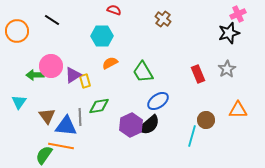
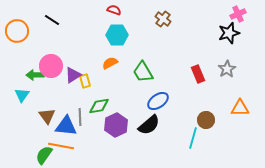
cyan hexagon: moved 15 px right, 1 px up
cyan triangle: moved 3 px right, 7 px up
orange triangle: moved 2 px right, 2 px up
purple hexagon: moved 15 px left
cyan line: moved 1 px right, 2 px down
